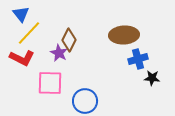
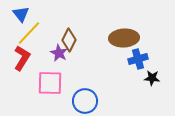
brown ellipse: moved 3 px down
red L-shape: rotated 85 degrees counterclockwise
